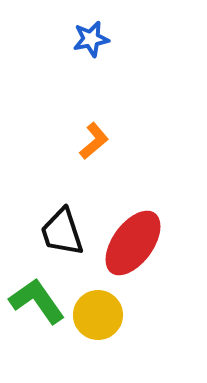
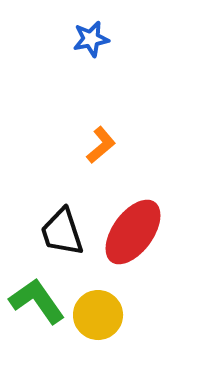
orange L-shape: moved 7 px right, 4 px down
red ellipse: moved 11 px up
